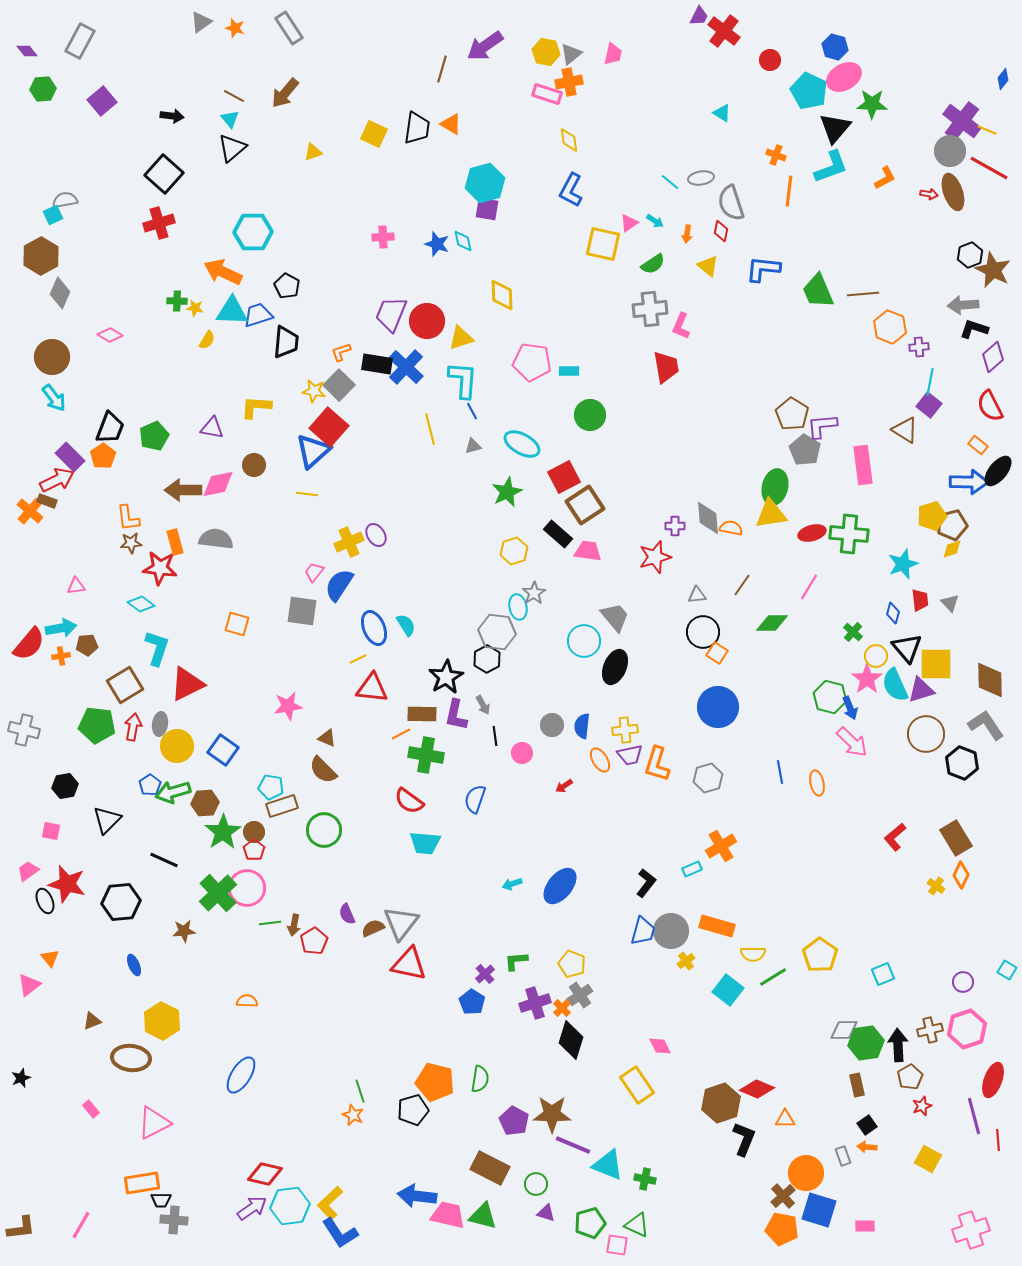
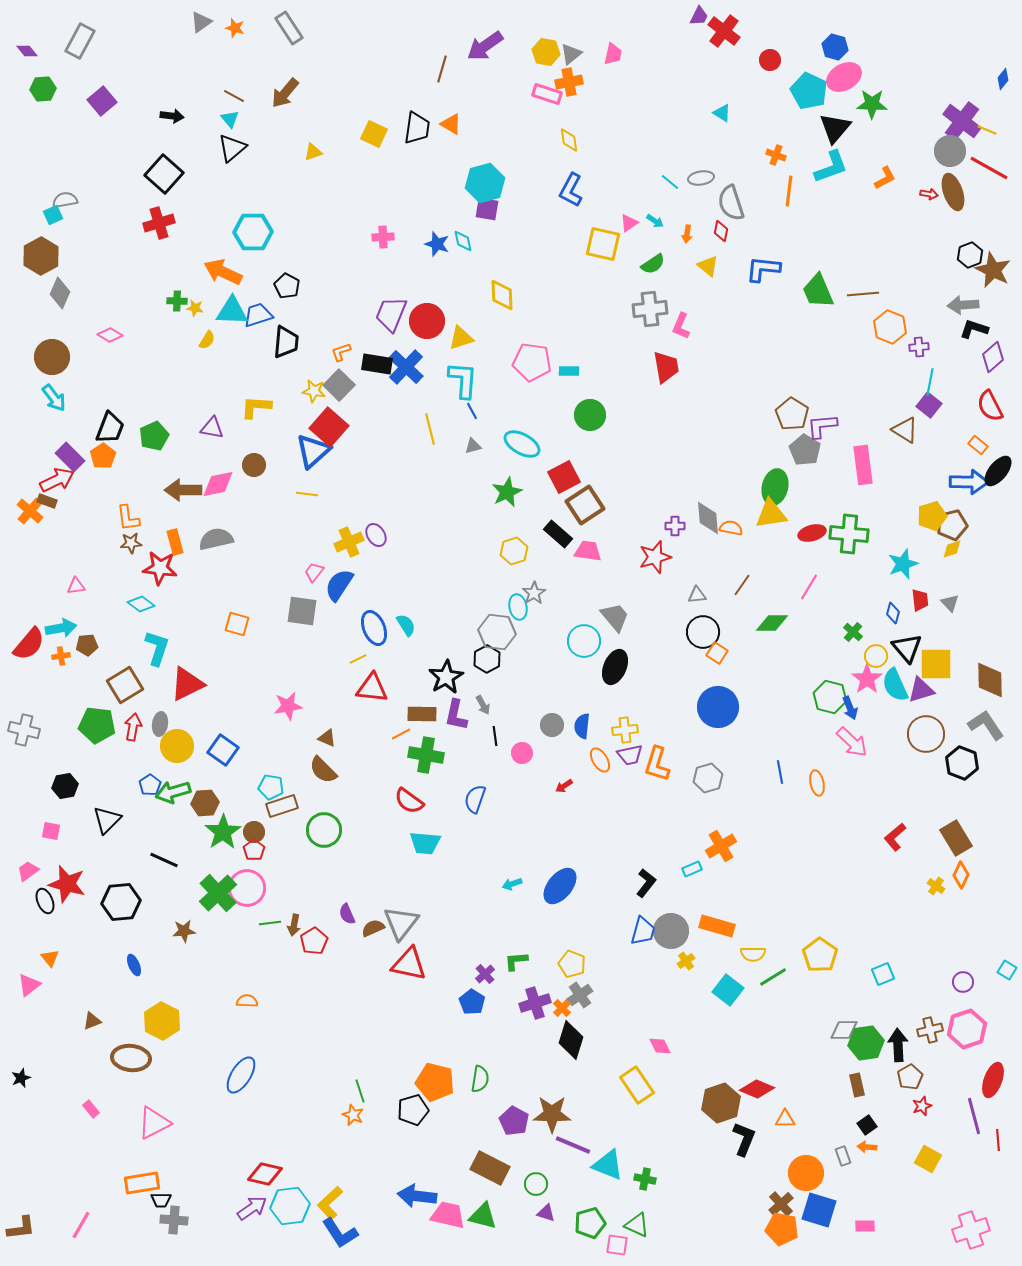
gray semicircle at (216, 539): rotated 20 degrees counterclockwise
brown cross at (783, 1196): moved 2 px left, 8 px down
